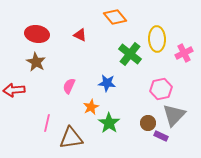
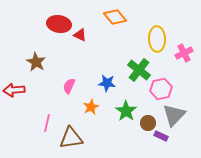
red ellipse: moved 22 px right, 10 px up
green cross: moved 9 px right, 16 px down
green star: moved 17 px right, 12 px up
